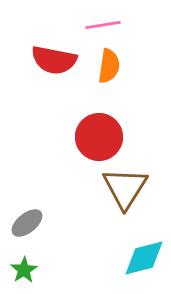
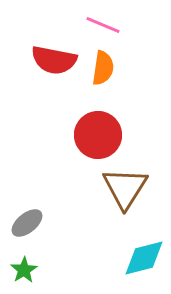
pink line: rotated 32 degrees clockwise
orange semicircle: moved 6 px left, 2 px down
red circle: moved 1 px left, 2 px up
